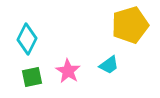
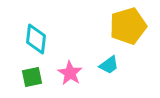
yellow pentagon: moved 2 px left, 1 px down
cyan diamond: moved 9 px right; rotated 20 degrees counterclockwise
pink star: moved 2 px right, 2 px down
